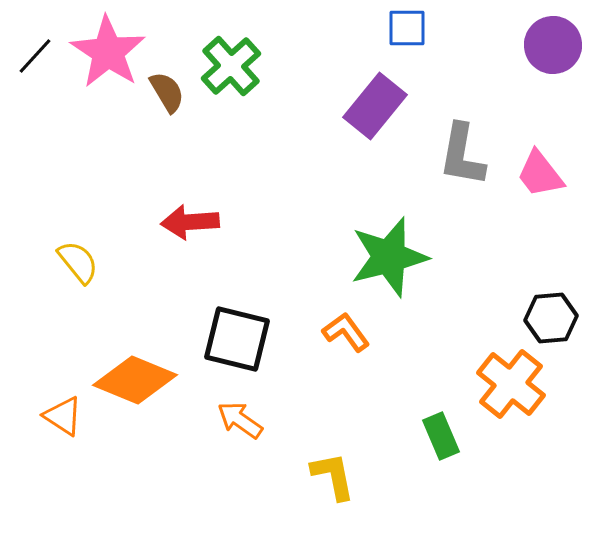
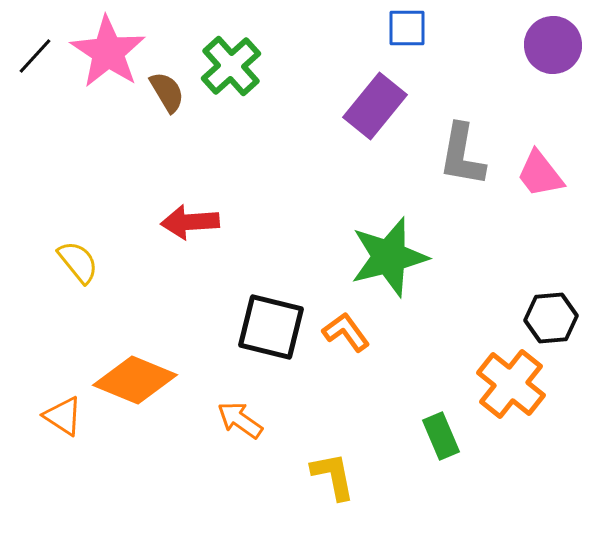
black square: moved 34 px right, 12 px up
